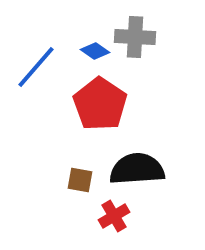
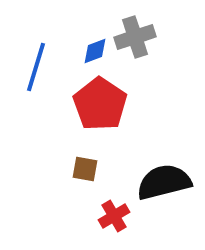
gray cross: rotated 21 degrees counterclockwise
blue diamond: rotated 56 degrees counterclockwise
blue line: rotated 24 degrees counterclockwise
black semicircle: moved 27 px right, 13 px down; rotated 10 degrees counterclockwise
brown square: moved 5 px right, 11 px up
